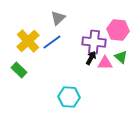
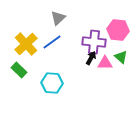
yellow cross: moved 2 px left, 3 px down
cyan hexagon: moved 17 px left, 14 px up
